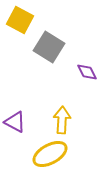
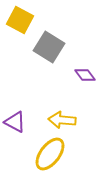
purple diamond: moved 2 px left, 3 px down; rotated 10 degrees counterclockwise
yellow arrow: rotated 88 degrees counterclockwise
yellow ellipse: rotated 24 degrees counterclockwise
